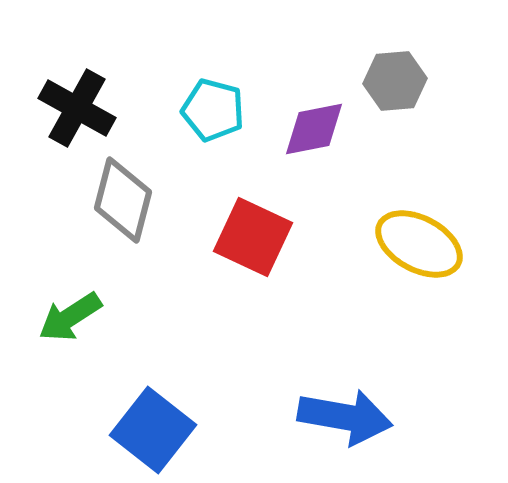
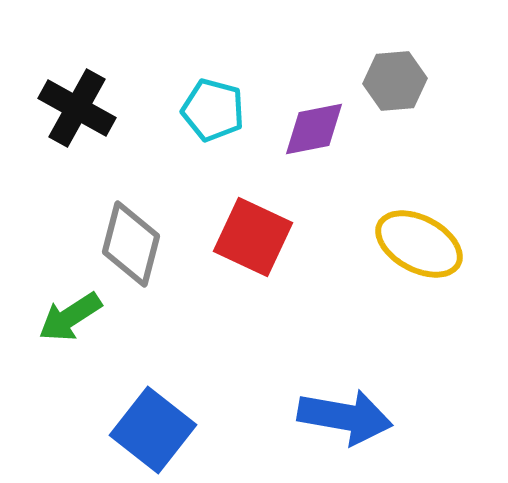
gray diamond: moved 8 px right, 44 px down
